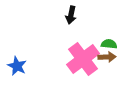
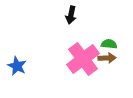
brown arrow: moved 1 px down
